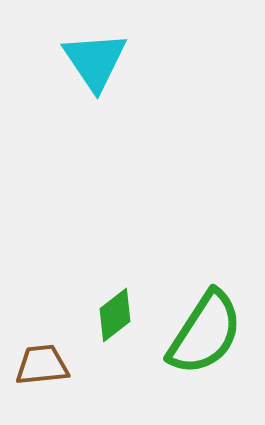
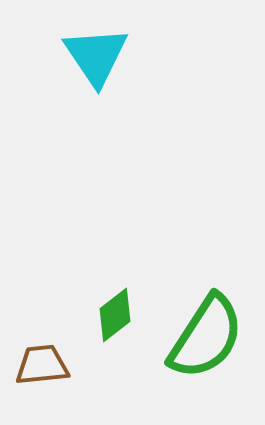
cyan triangle: moved 1 px right, 5 px up
green semicircle: moved 1 px right, 4 px down
